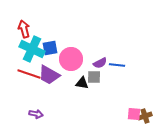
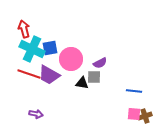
blue line: moved 17 px right, 26 px down
